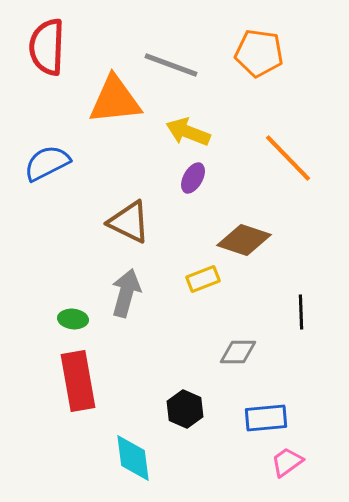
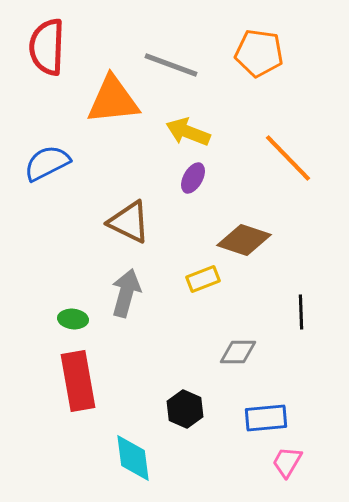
orange triangle: moved 2 px left
pink trapezoid: rotated 24 degrees counterclockwise
